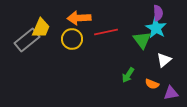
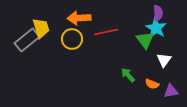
yellow trapezoid: rotated 40 degrees counterclockwise
green triangle: moved 3 px right
white triangle: rotated 14 degrees counterclockwise
green arrow: rotated 105 degrees clockwise
purple triangle: moved 2 px up
